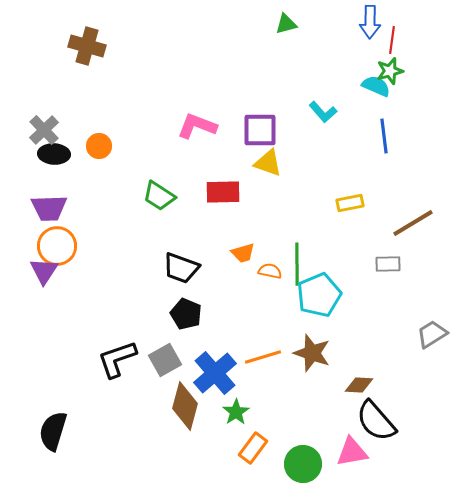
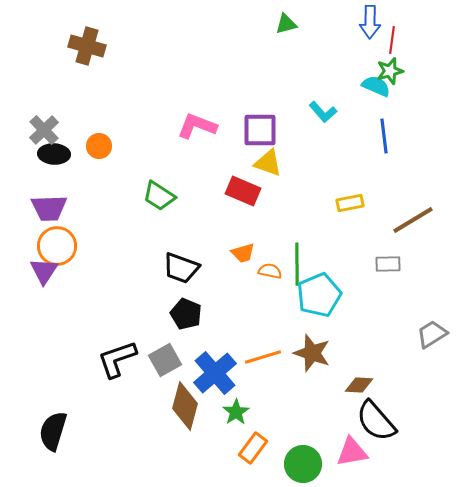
red rectangle at (223, 192): moved 20 px right, 1 px up; rotated 24 degrees clockwise
brown line at (413, 223): moved 3 px up
